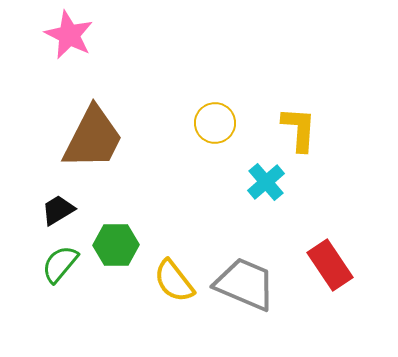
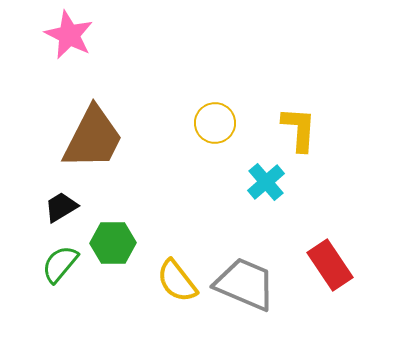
black trapezoid: moved 3 px right, 3 px up
green hexagon: moved 3 px left, 2 px up
yellow semicircle: moved 3 px right
